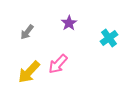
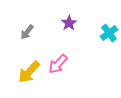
cyan cross: moved 5 px up
